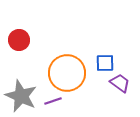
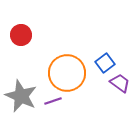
red circle: moved 2 px right, 5 px up
blue square: rotated 36 degrees counterclockwise
